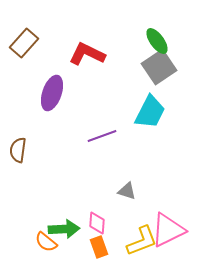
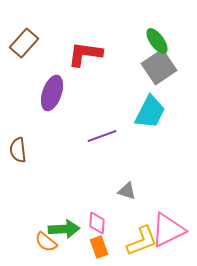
red L-shape: moved 2 px left; rotated 18 degrees counterclockwise
brown semicircle: rotated 15 degrees counterclockwise
